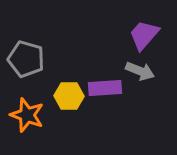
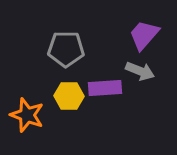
gray pentagon: moved 40 px right, 10 px up; rotated 15 degrees counterclockwise
